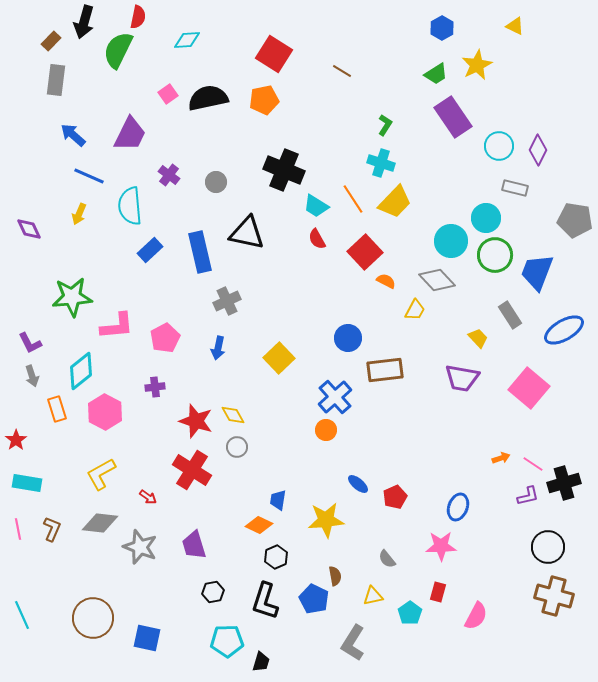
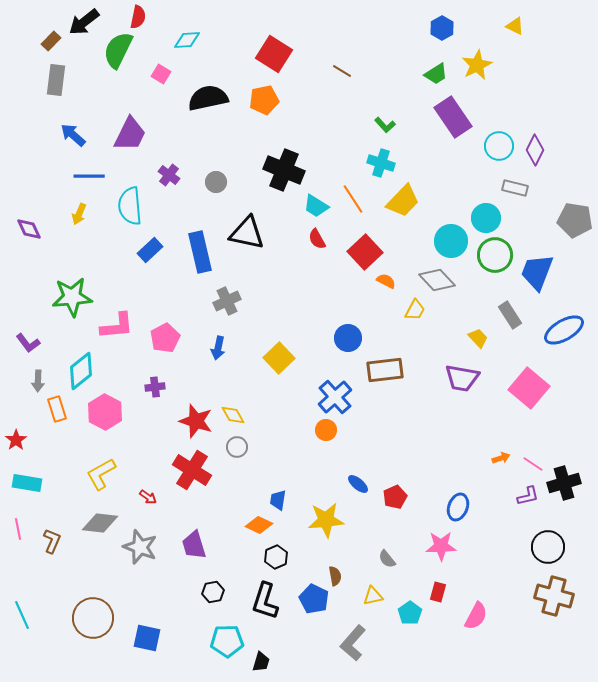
black arrow at (84, 22): rotated 36 degrees clockwise
pink square at (168, 94): moved 7 px left, 20 px up; rotated 24 degrees counterclockwise
green L-shape at (385, 125): rotated 105 degrees clockwise
purple diamond at (538, 150): moved 3 px left
blue line at (89, 176): rotated 24 degrees counterclockwise
yellow trapezoid at (395, 202): moved 8 px right, 1 px up
purple L-shape at (30, 343): moved 2 px left; rotated 10 degrees counterclockwise
gray arrow at (32, 376): moved 6 px right, 5 px down; rotated 20 degrees clockwise
brown L-shape at (52, 529): moved 12 px down
gray L-shape at (353, 643): rotated 9 degrees clockwise
